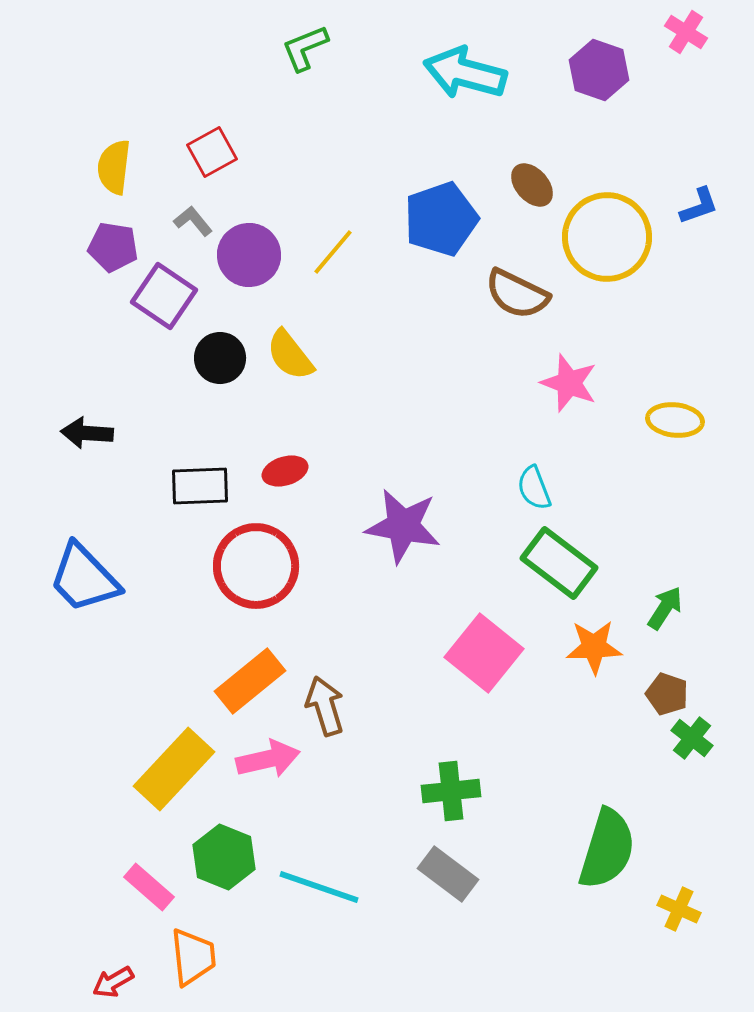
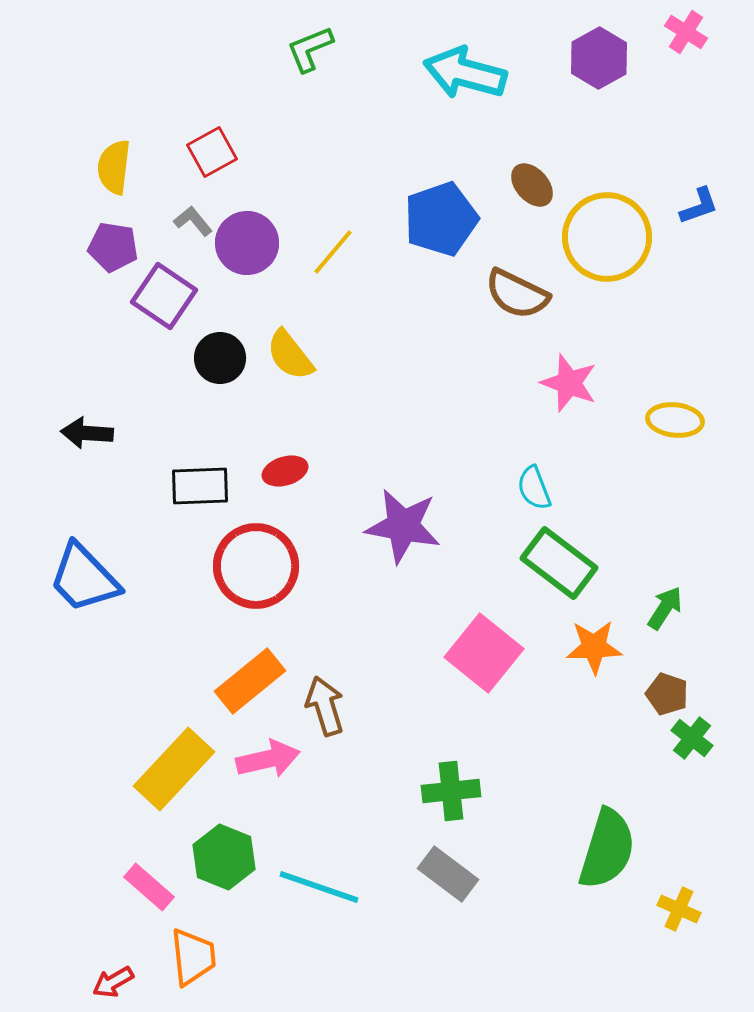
green L-shape at (305, 48): moved 5 px right, 1 px down
purple hexagon at (599, 70): moved 12 px up; rotated 12 degrees clockwise
purple circle at (249, 255): moved 2 px left, 12 px up
